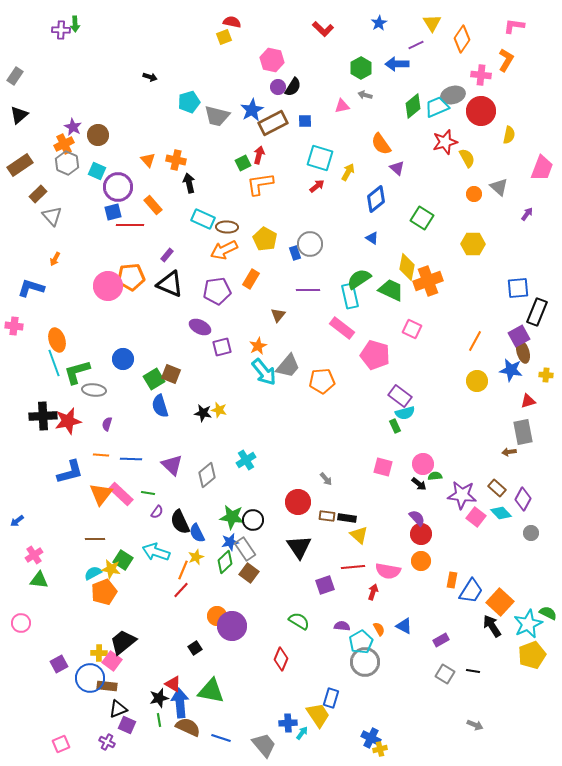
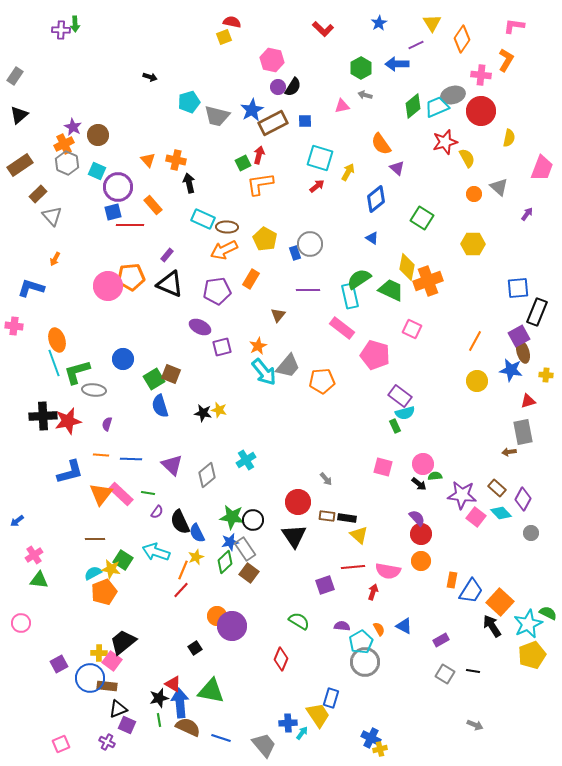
yellow semicircle at (509, 135): moved 3 px down
black triangle at (299, 547): moved 5 px left, 11 px up
